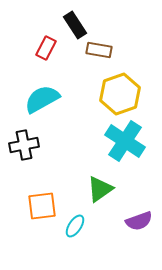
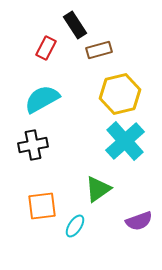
brown rectangle: rotated 25 degrees counterclockwise
yellow hexagon: rotated 6 degrees clockwise
cyan cross: rotated 15 degrees clockwise
black cross: moved 9 px right
green triangle: moved 2 px left
